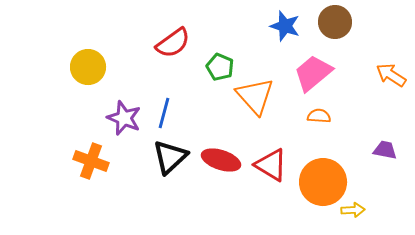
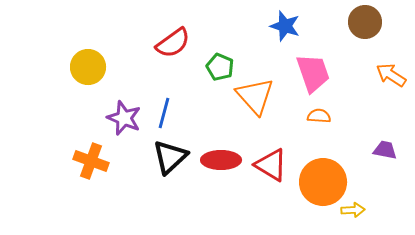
brown circle: moved 30 px right
pink trapezoid: rotated 111 degrees clockwise
red ellipse: rotated 18 degrees counterclockwise
